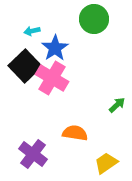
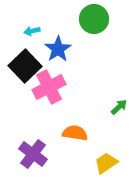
blue star: moved 3 px right, 1 px down
pink cross: moved 3 px left, 9 px down; rotated 32 degrees clockwise
green arrow: moved 2 px right, 2 px down
